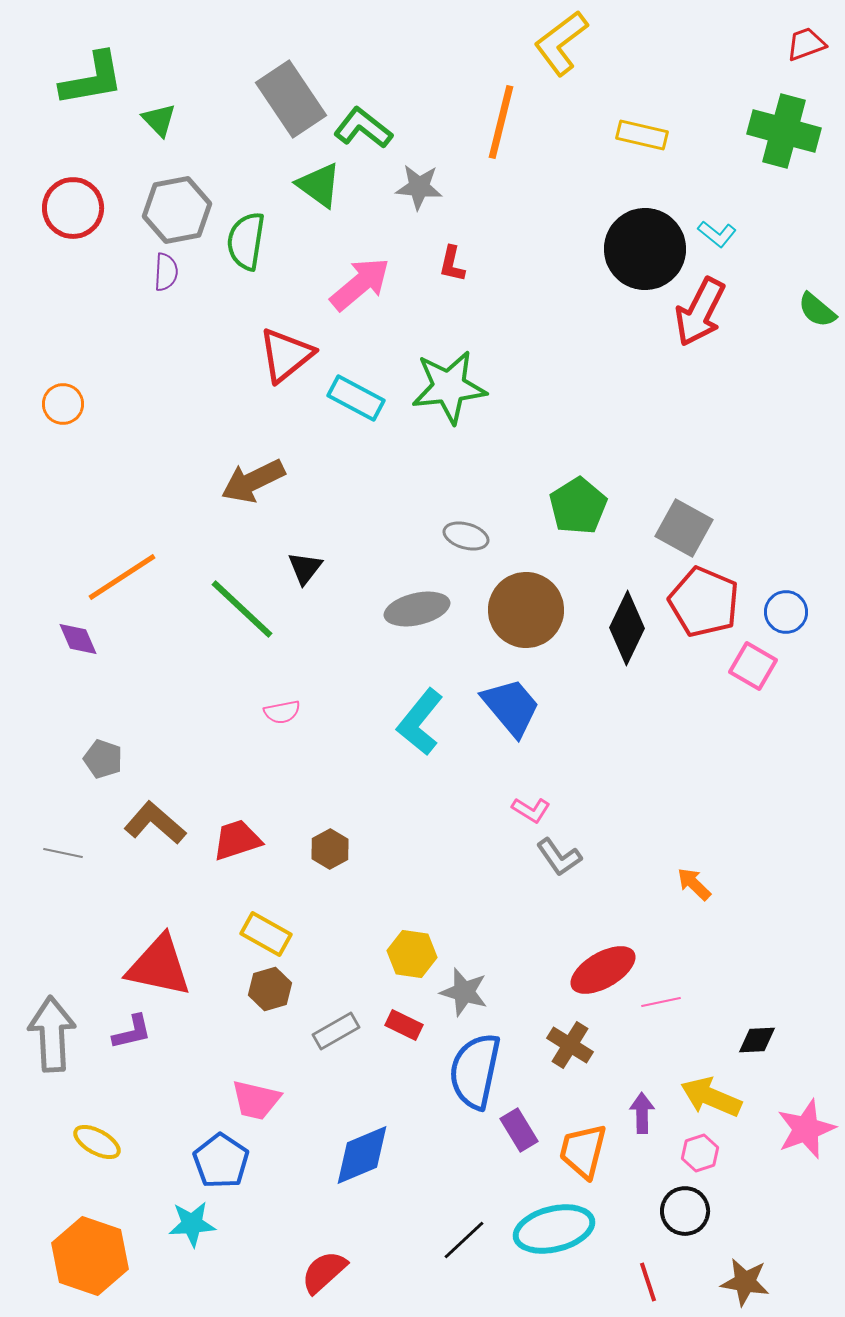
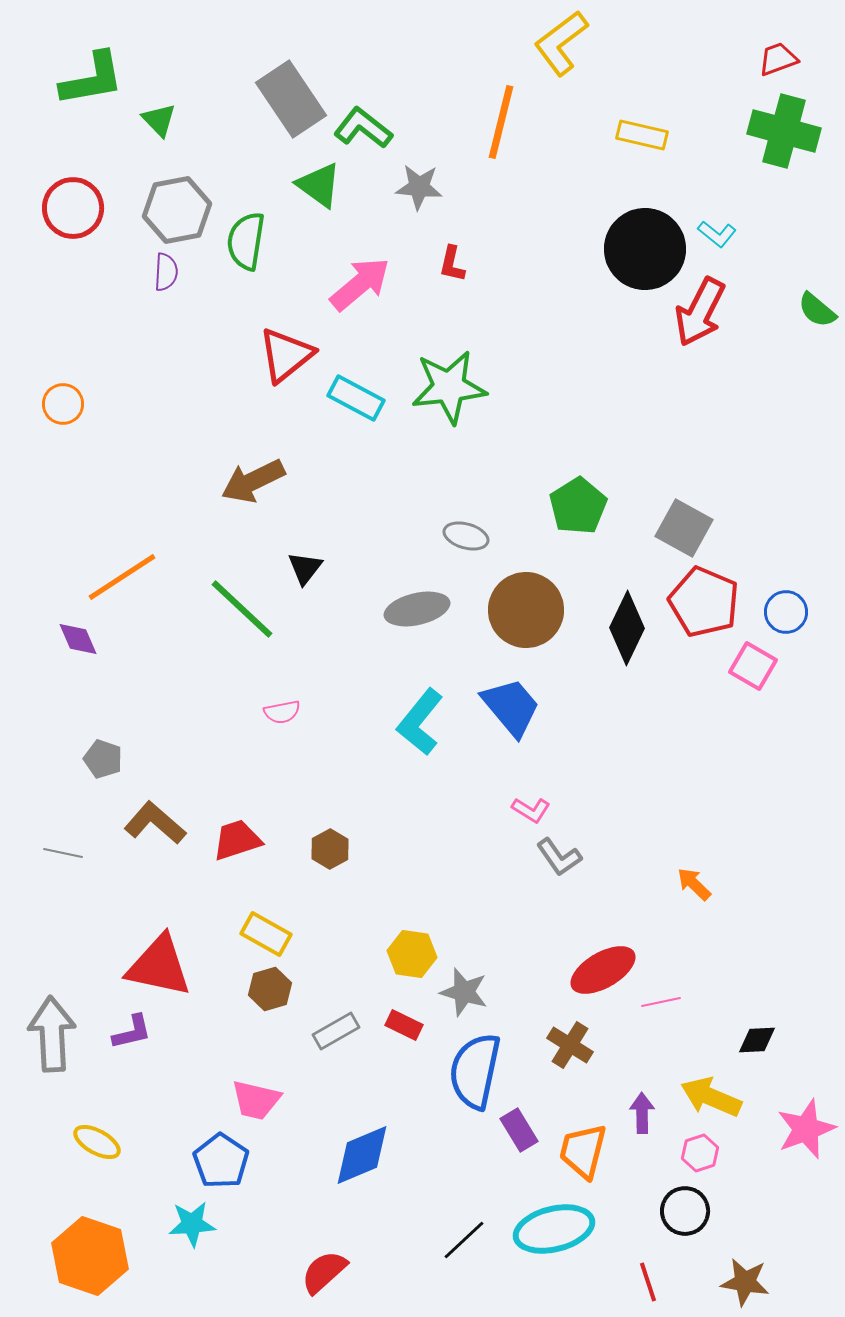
red trapezoid at (806, 44): moved 28 px left, 15 px down
